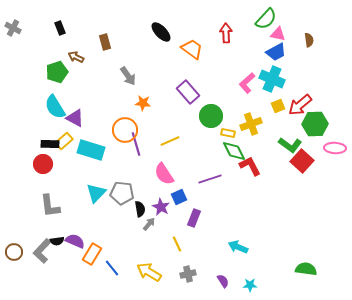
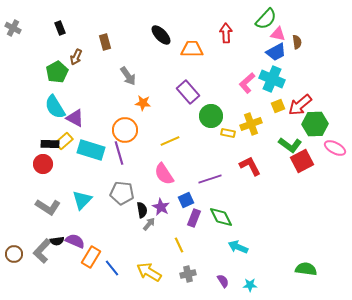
black ellipse at (161, 32): moved 3 px down
brown semicircle at (309, 40): moved 12 px left, 2 px down
orange trapezoid at (192, 49): rotated 35 degrees counterclockwise
brown arrow at (76, 57): rotated 91 degrees counterclockwise
green pentagon at (57, 72): rotated 10 degrees counterclockwise
purple line at (136, 144): moved 17 px left, 9 px down
pink ellipse at (335, 148): rotated 25 degrees clockwise
green diamond at (234, 151): moved 13 px left, 66 px down
red square at (302, 161): rotated 20 degrees clockwise
cyan triangle at (96, 193): moved 14 px left, 7 px down
blue square at (179, 197): moved 7 px right, 3 px down
gray L-shape at (50, 206): moved 2 px left, 1 px down; rotated 50 degrees counterclockwise
black semicircle at (140, 209): moved 2 px right, 1 px down
yellow line at (177, 244): moved 2 px right, 1 px down
brown circle at (14, 252): moved 2 px down
orange rectangle at (92, 254): moved 1 px left, 3 px down
